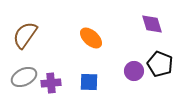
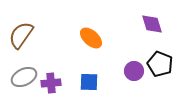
brown semicircle: moved 4 px left
